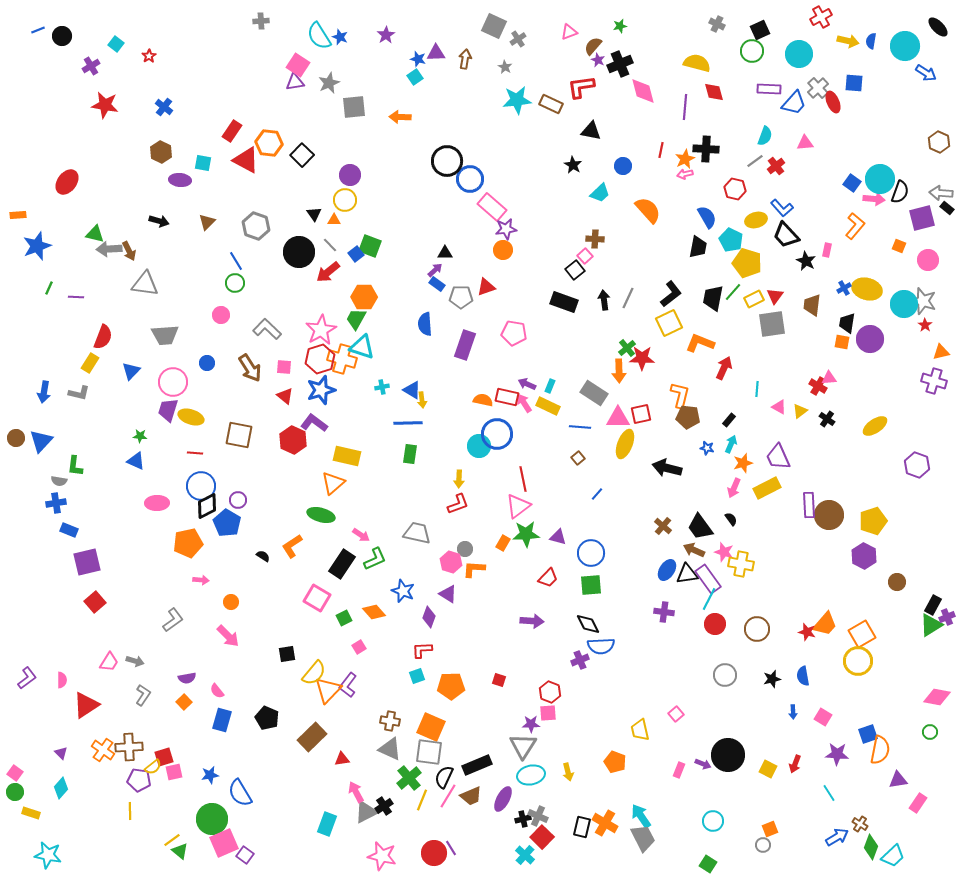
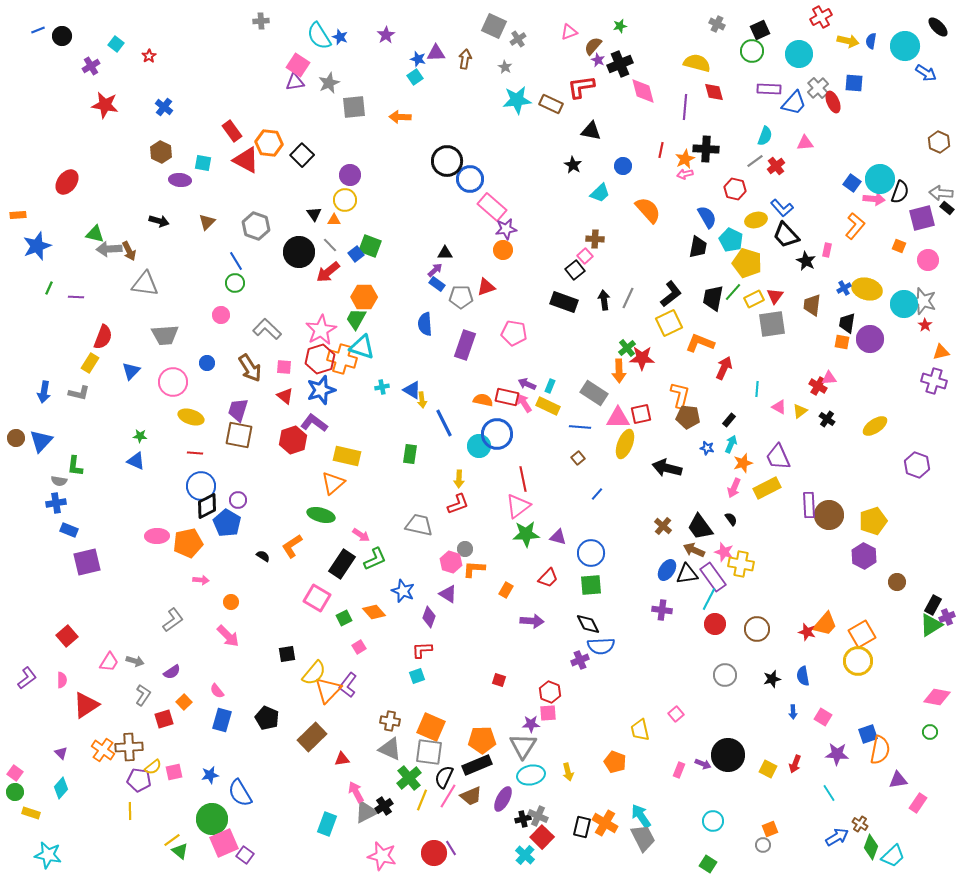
red rectangle at (232, 131): rotated 70 degrees counterclockwise
purple trapezoid at (168, 410): moved 70 px right
blue line at (408, 423): moved 36 px right; rotated 64 degrees clockwise
red hexagon at (293, 440): rotated 16 degrees clockwise
pink ellipse at (157, 503): moved 33 px down
gray trapezoid at (417, 533): moved 2 px right, 8 px up
orange rectangle at (503, 543): moved 3 px right, 47 px down
purple rectangle at (708, 579): moved 5 px right, 2 px up
red square at (95, 602): moved 28 px left, 34 px down
purple cross at (664, 612): moved 2 px left, 2 px up
purple semicircle at (187, 678): moved 15 px left, 6 px up; rotated 24 degrees counterclockwise
orange pentagon at (451, 686): moved 31 px right, 54 px down
red square at (164, 757): moved 38 px up
